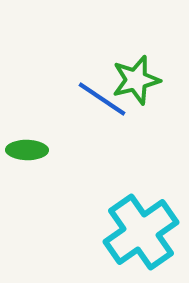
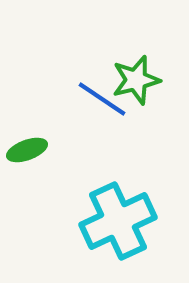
green ellipse: rotated 21 degrees counterclockwise
cyan cross: moved 23 px left, 11 px up; rotated 10 degrees clockwise
